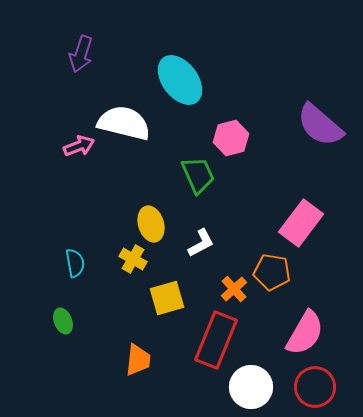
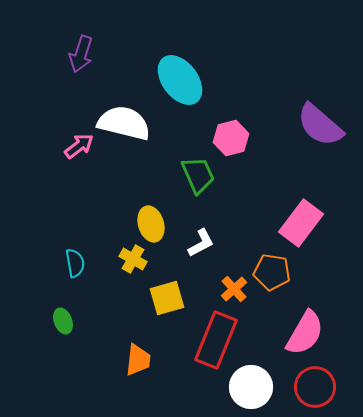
pink arrow: rotated 16 degrees counterclockwise
